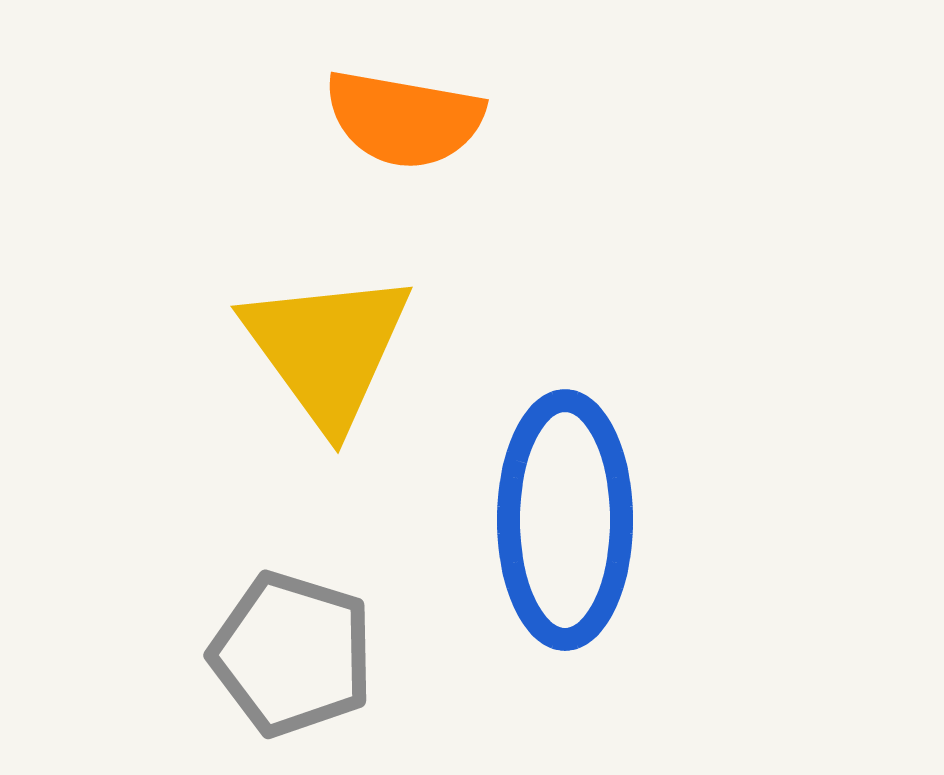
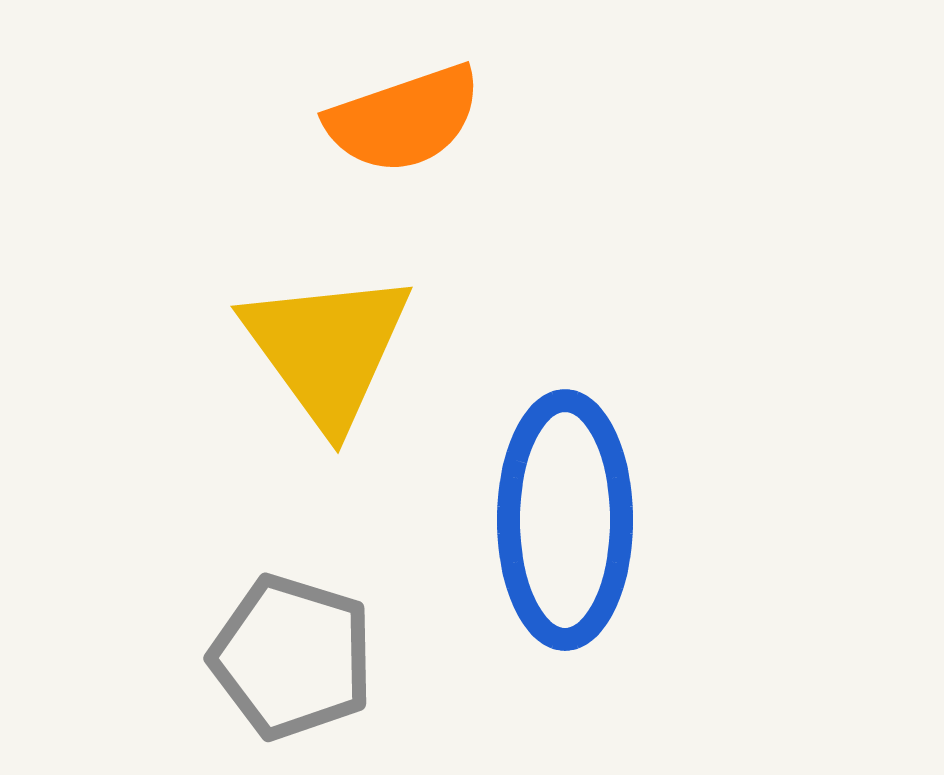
orange semicircle: rotated 29 degrees counterclockwise
gray pentagon: moved 3 px down
